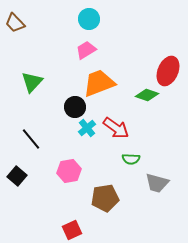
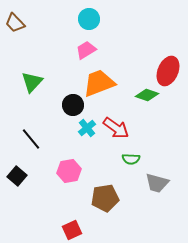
black circle: moved 2 px left, 2 px up
